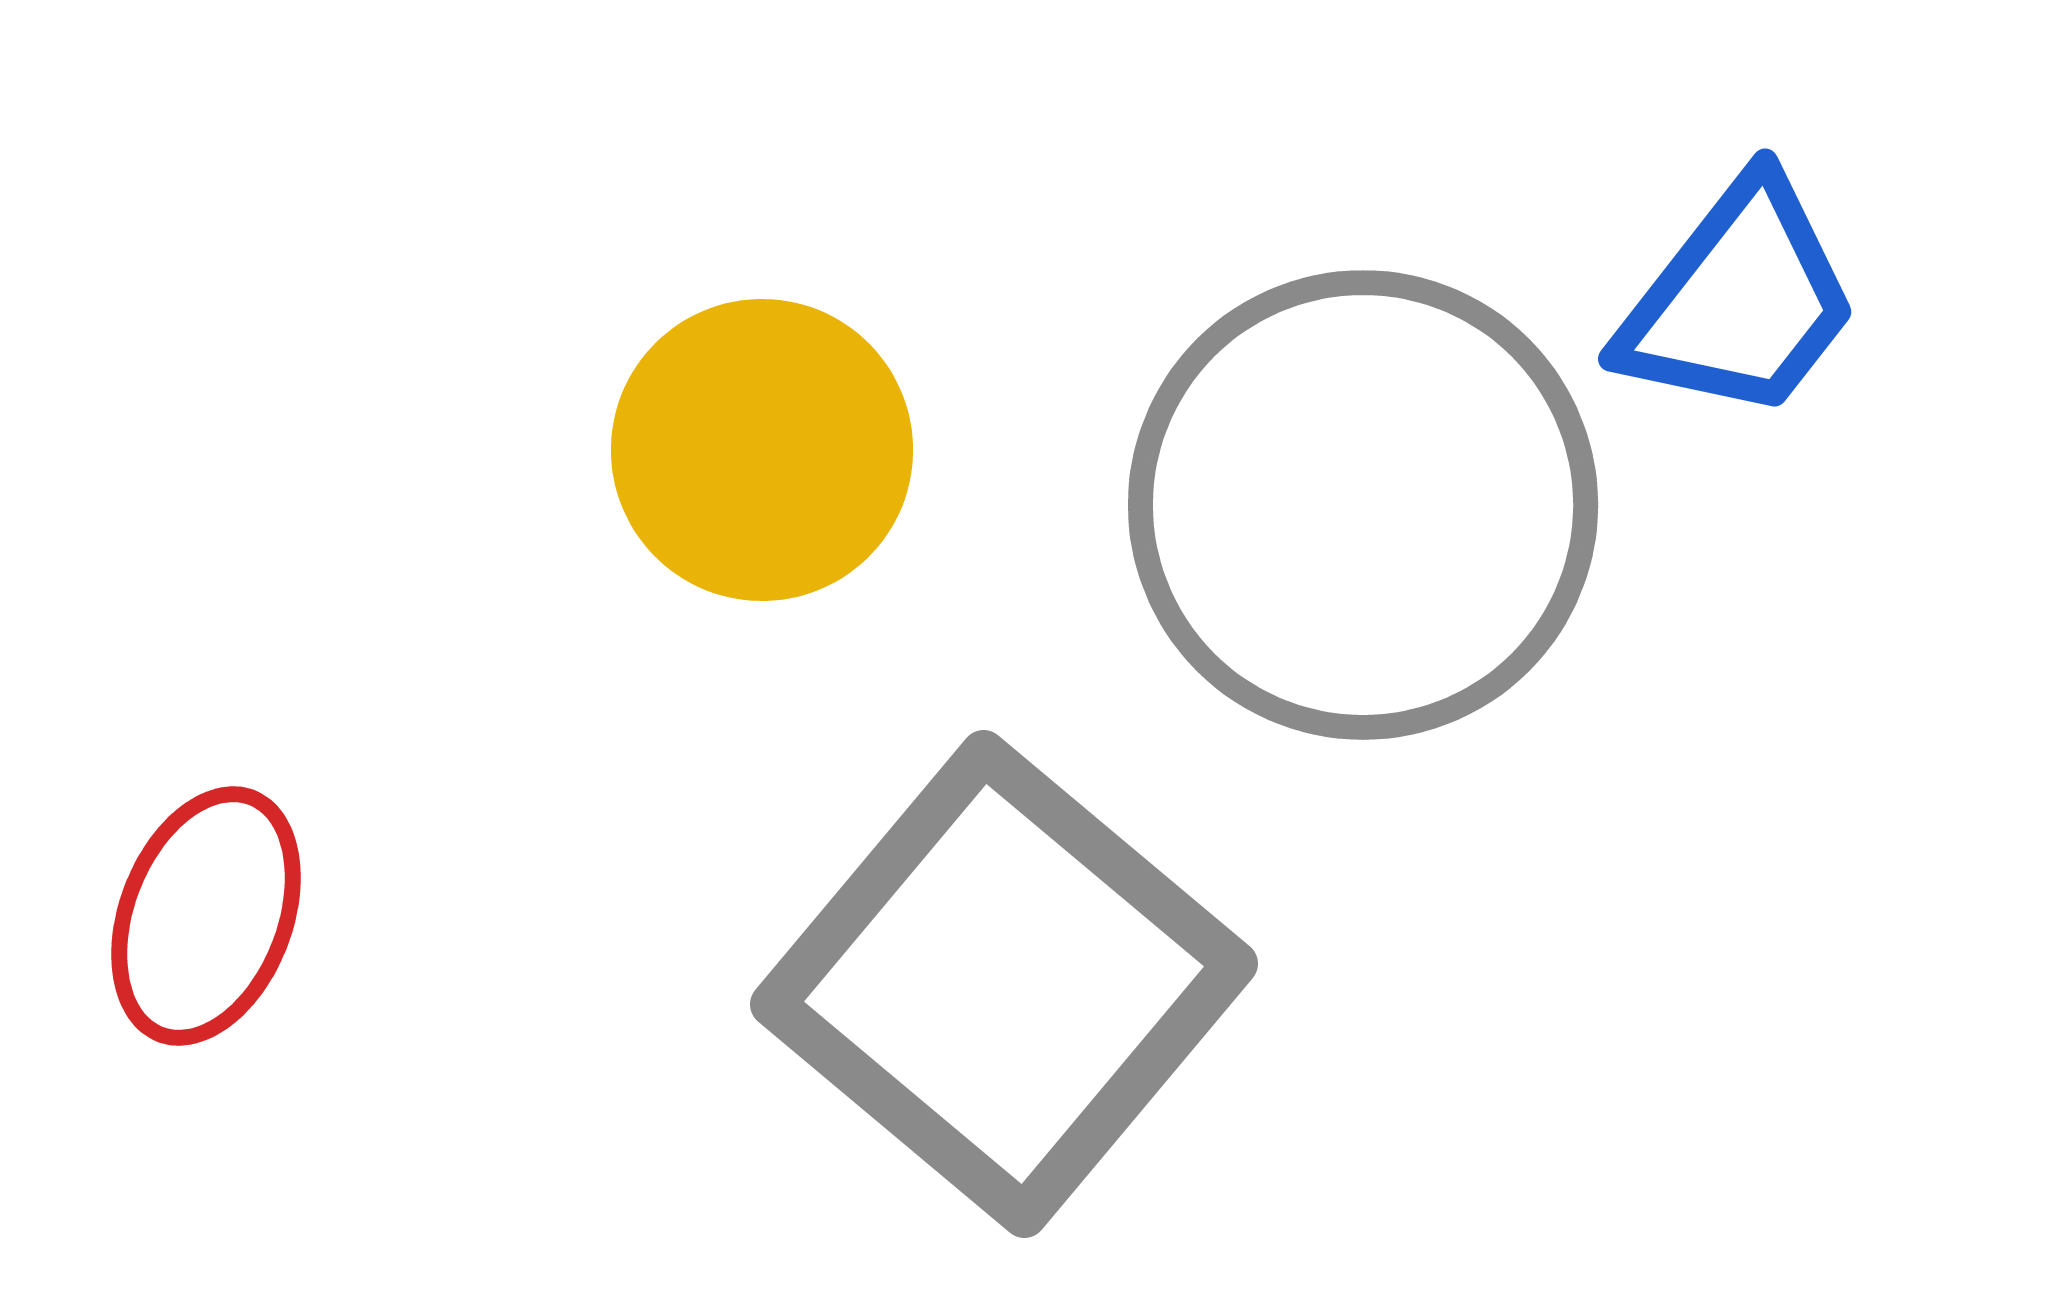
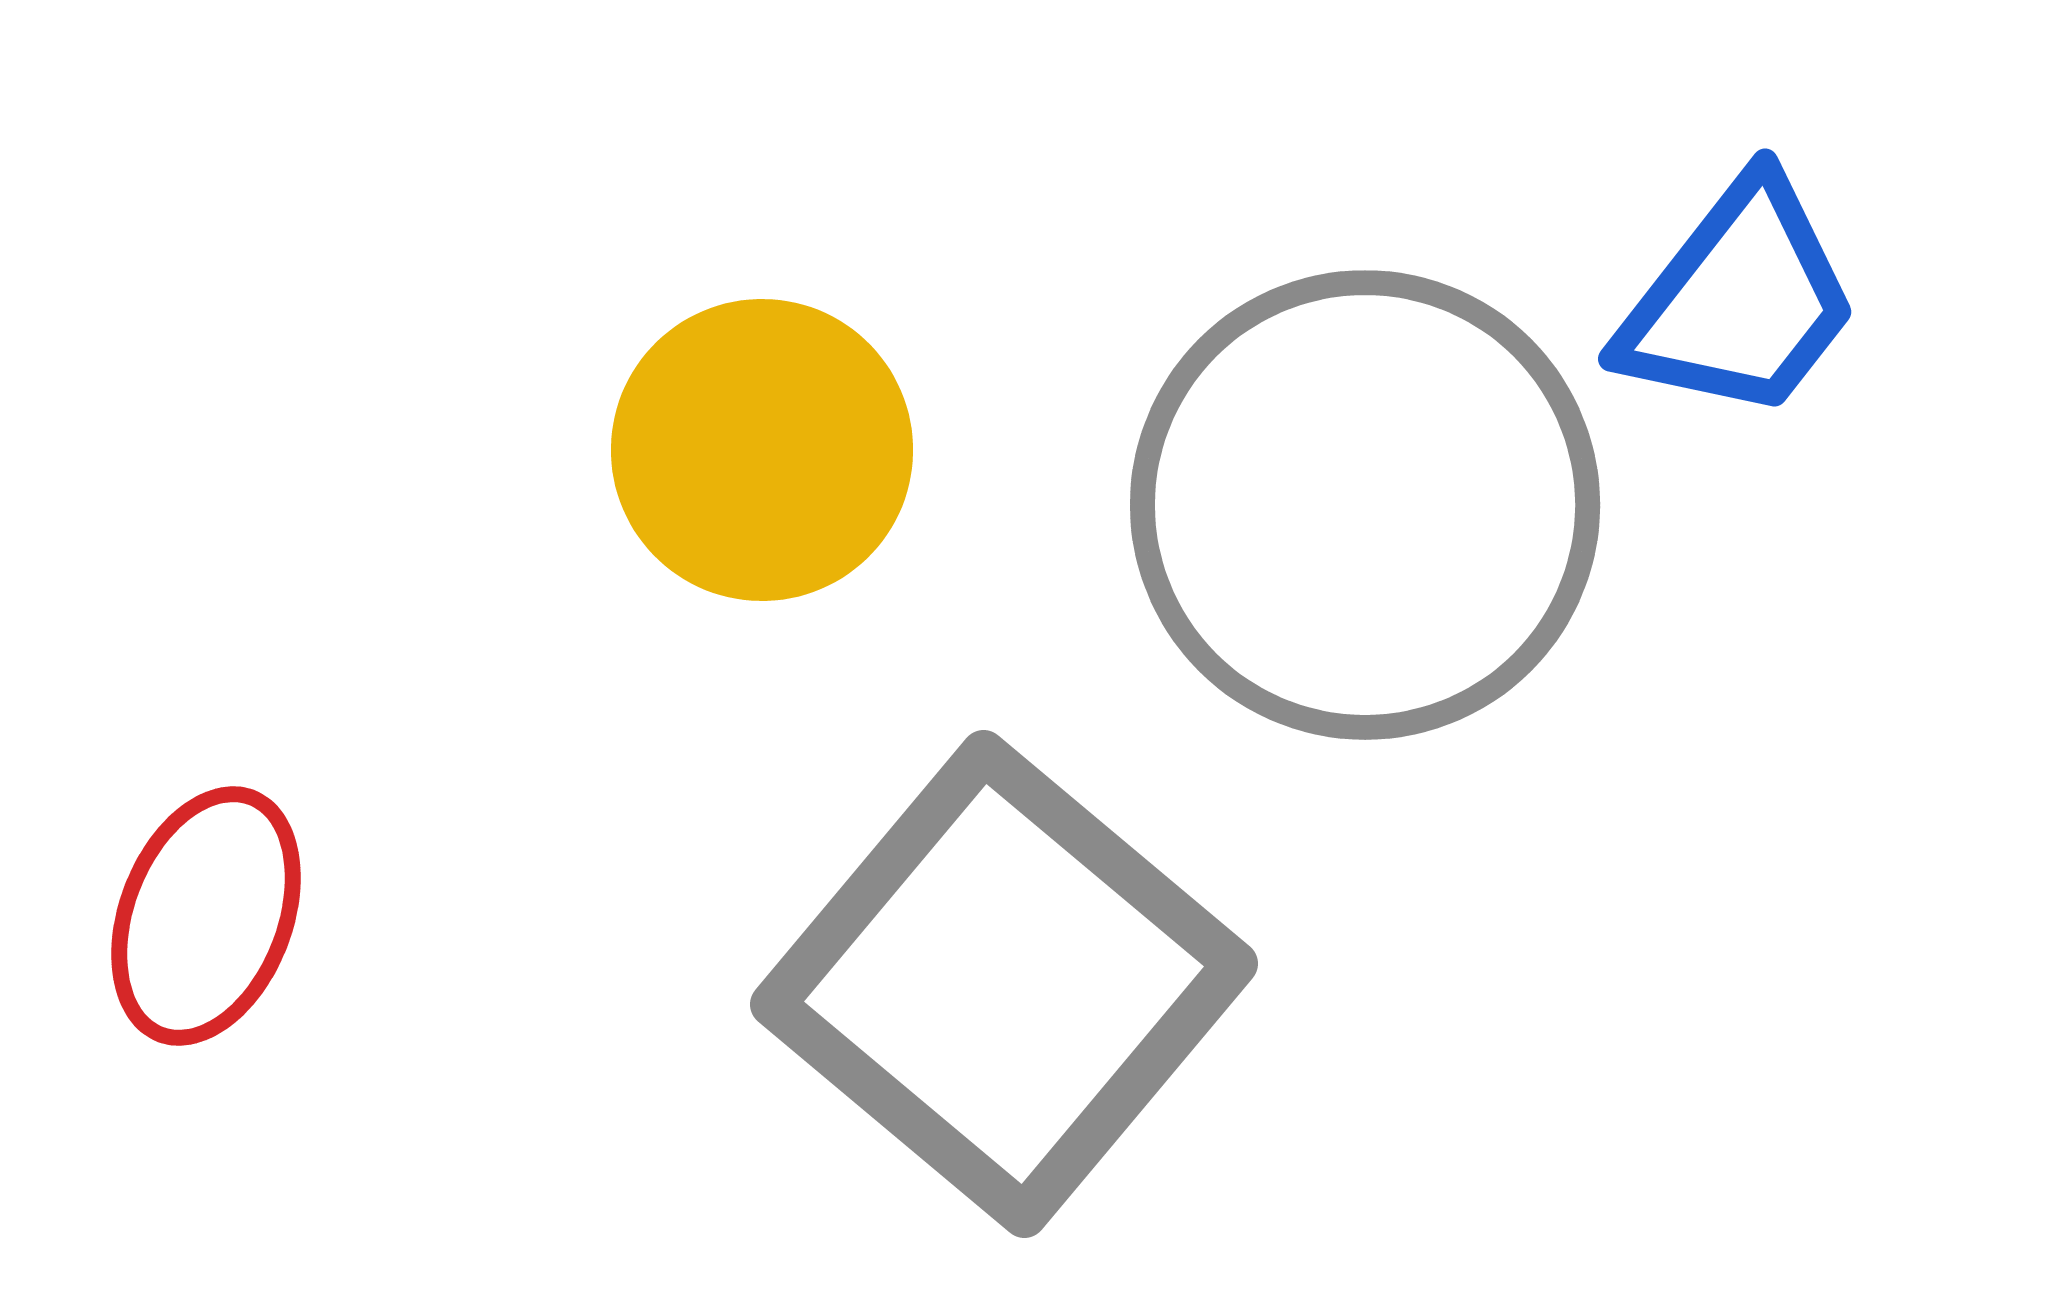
gray circle: moved 2 px right
